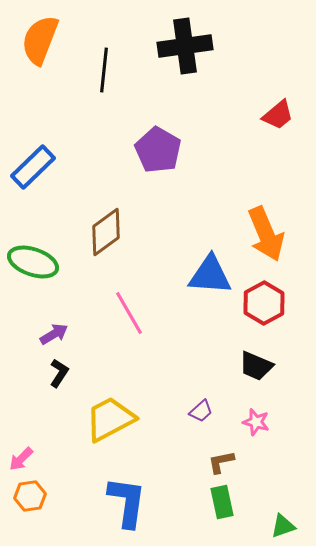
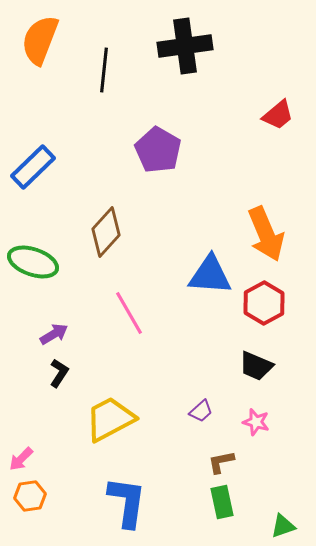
brown diamond: rotated 12 degrees counterclockwise
